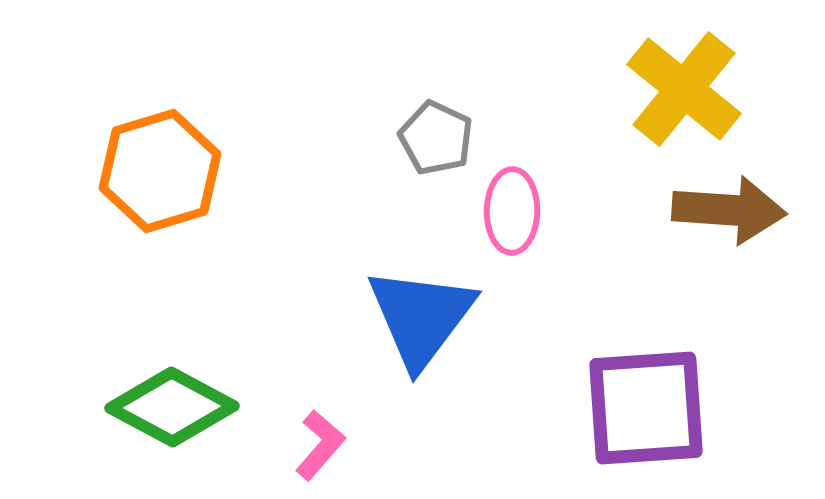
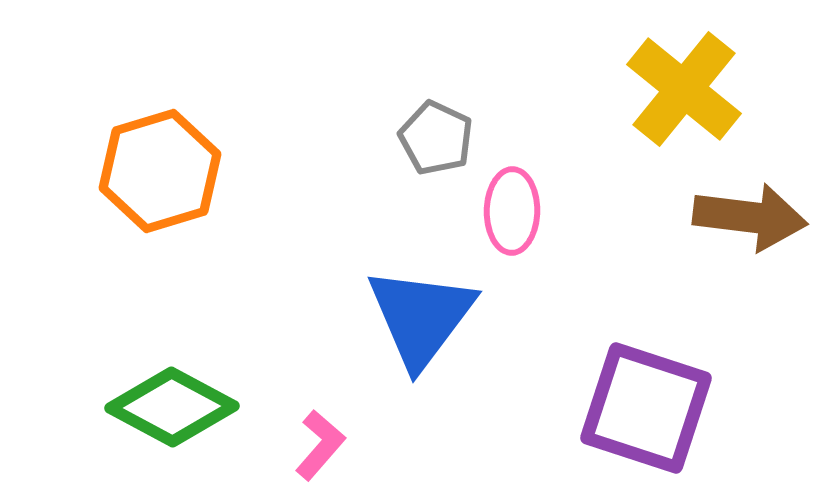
brown arrow: moved 21 px right, 7 px down; rotated 3 degrees clockwise
purple square: rotated 22 degrees clockwise
